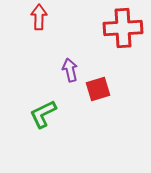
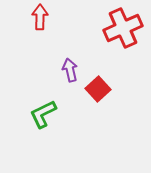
red arrow: moved 1 px right
red cross: rotated 21 degrees counterclockwise
red square: rotated 25 degrees counterclockwise
